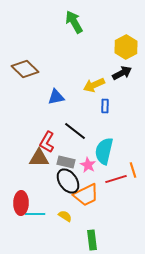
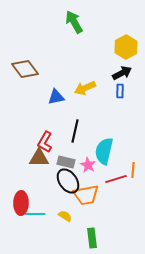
brown diamond: rotated 8 degrees clockwise
yellow arrow: moved 9 px left, 3 px down
blue rectangle: moved 15 px right, 15 px up
black line: rotated 65 degrees clockwise
red L-shape: moved 2 px left
orange line: rotated 21 degrees clockwise
orange trapezoid: rotated 16 degrees clockwise
green rectangle: moved 2 px up
